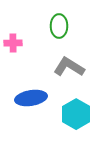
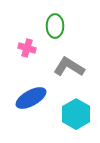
green ellipse: moved 4 px left
pink cross: moved 14 px right, 5 px down; rotated 18 degrees clockwise
blue ellipse: rotated 20 degrees counterclockwise
